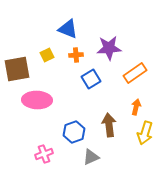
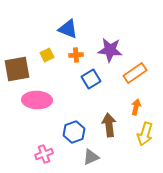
purple star: moved 1 px right, 2 px down; rotated 10 degrees clockwise
yellow arrow: moved 1 px down
